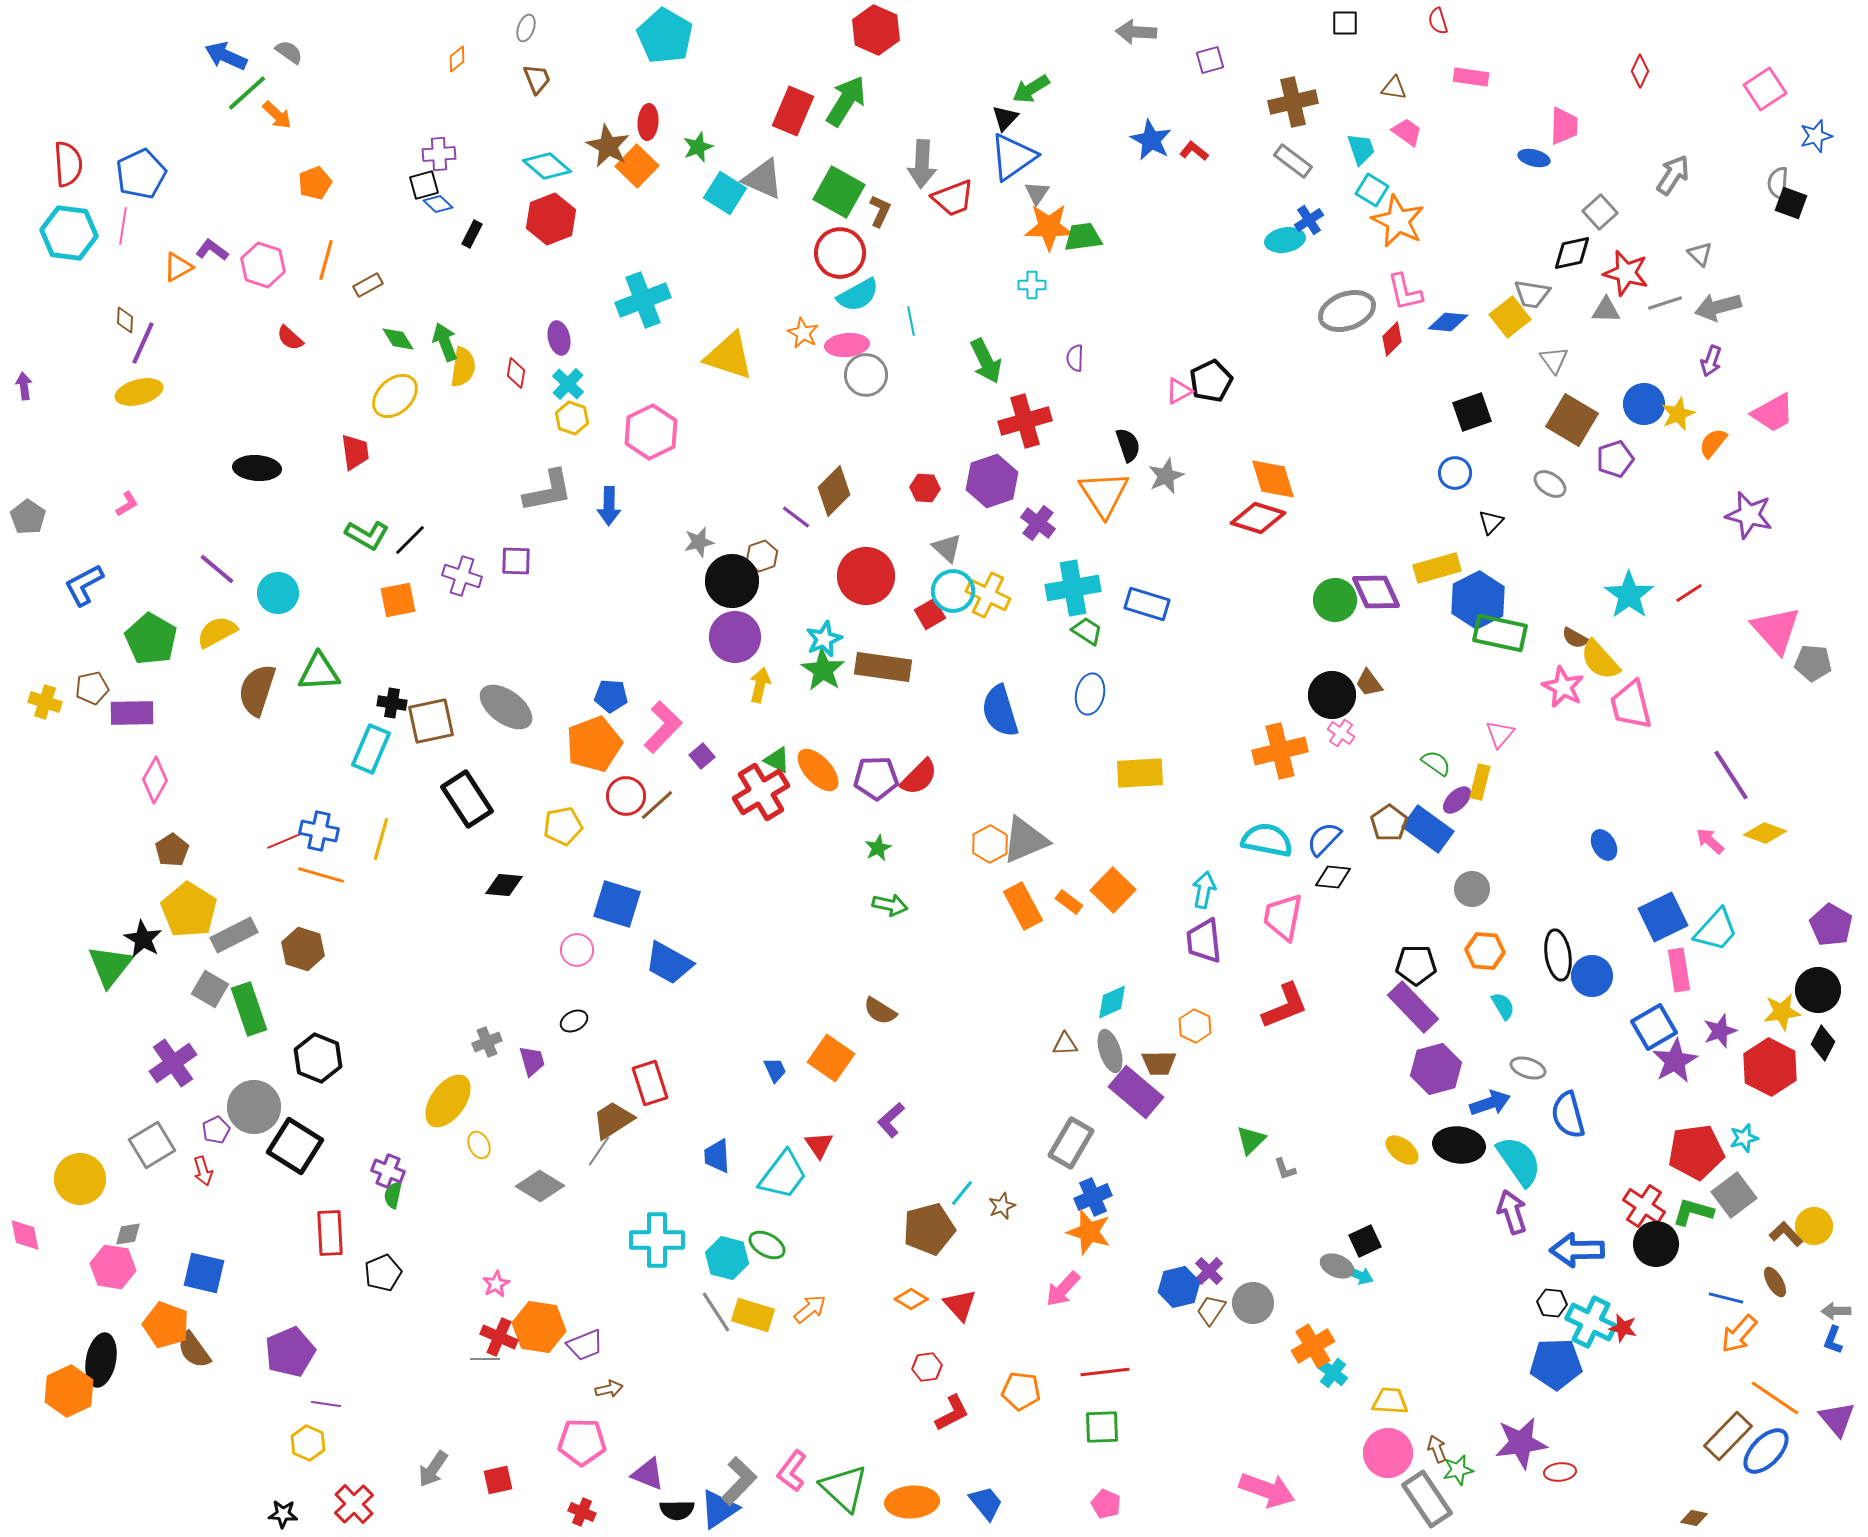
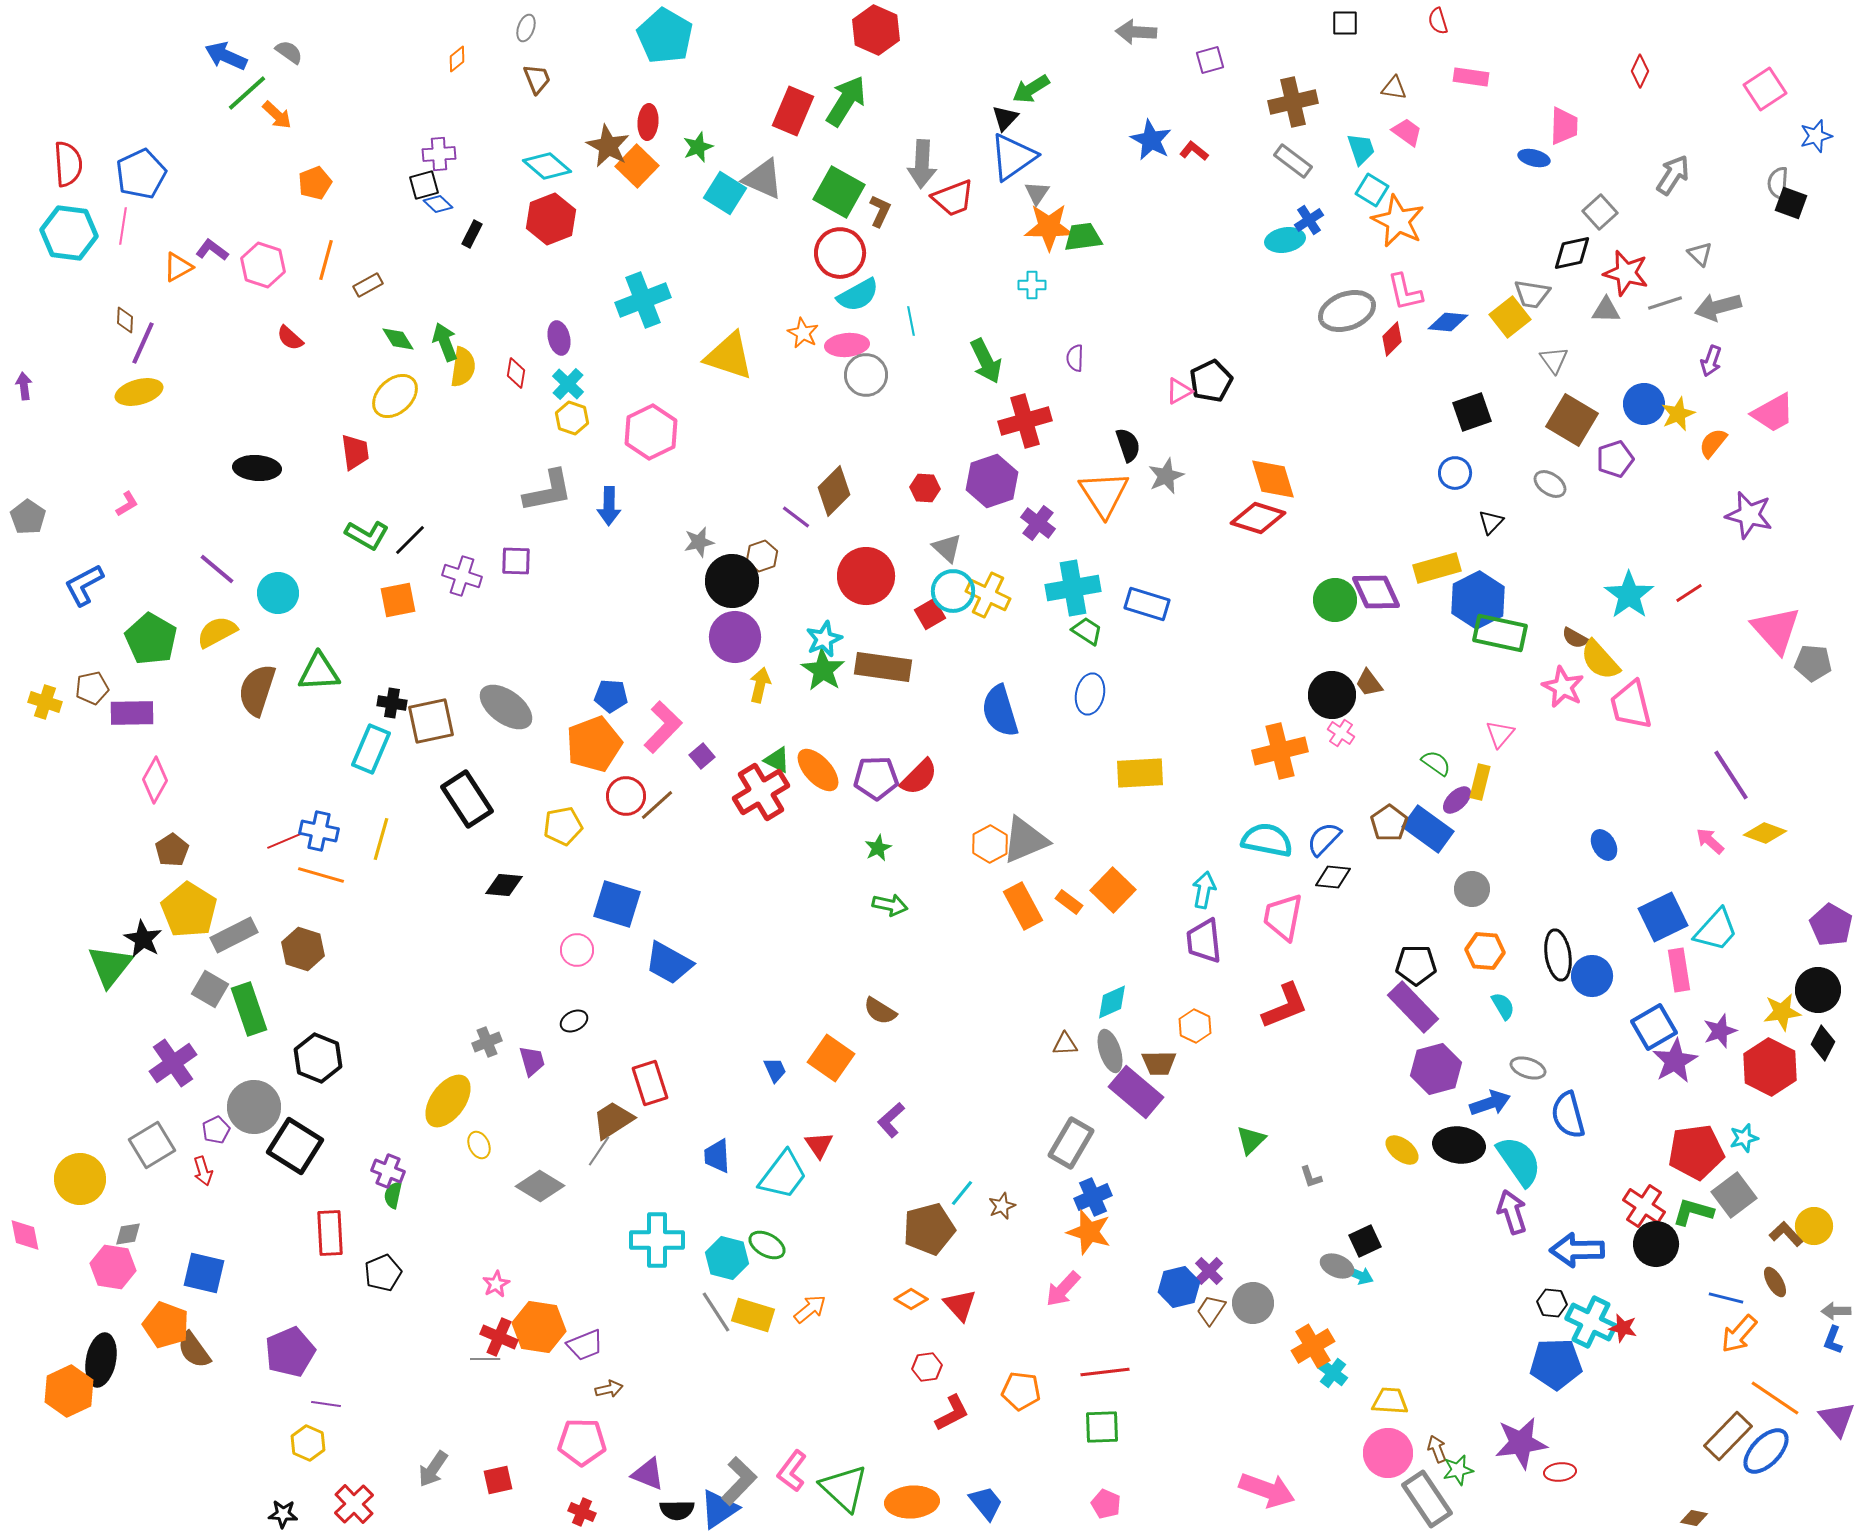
gray L-shape at (1285, 1169): moved 26 px right, 8 px down
